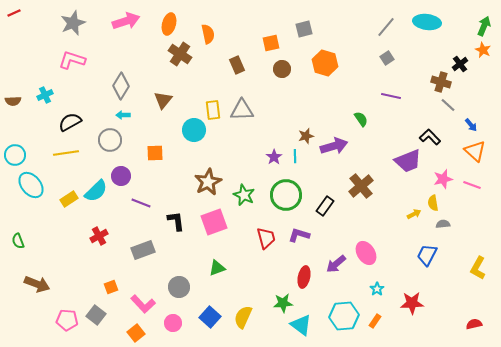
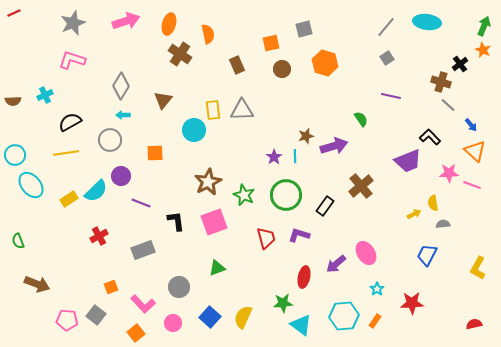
pink star at (443, 179): moved 6 px right, 6 px up; rotated 12 degrees clockwise
